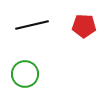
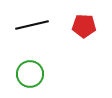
green circle: moved 5 px right
